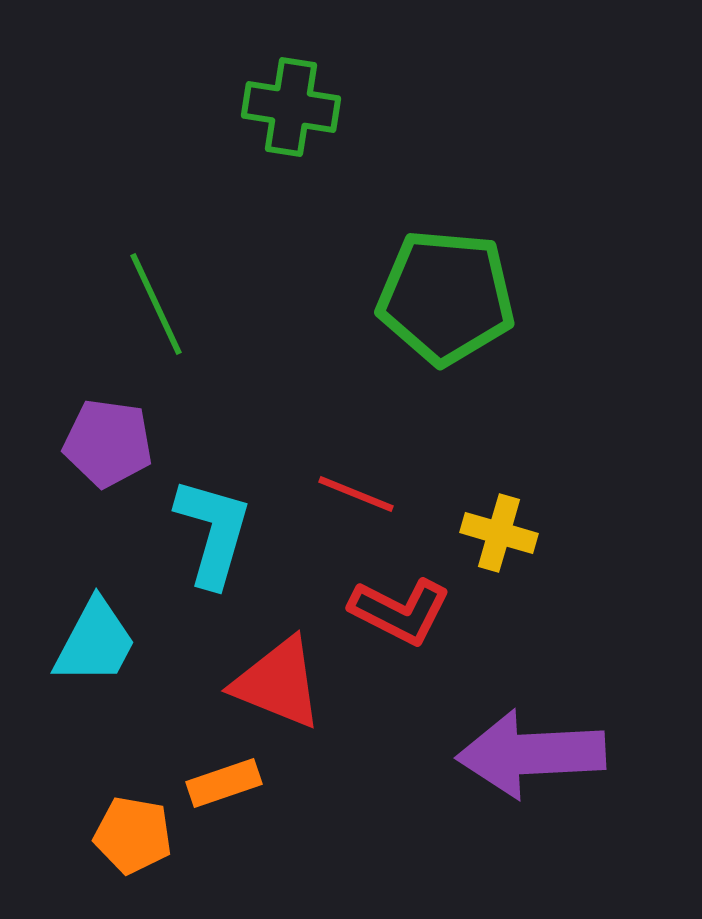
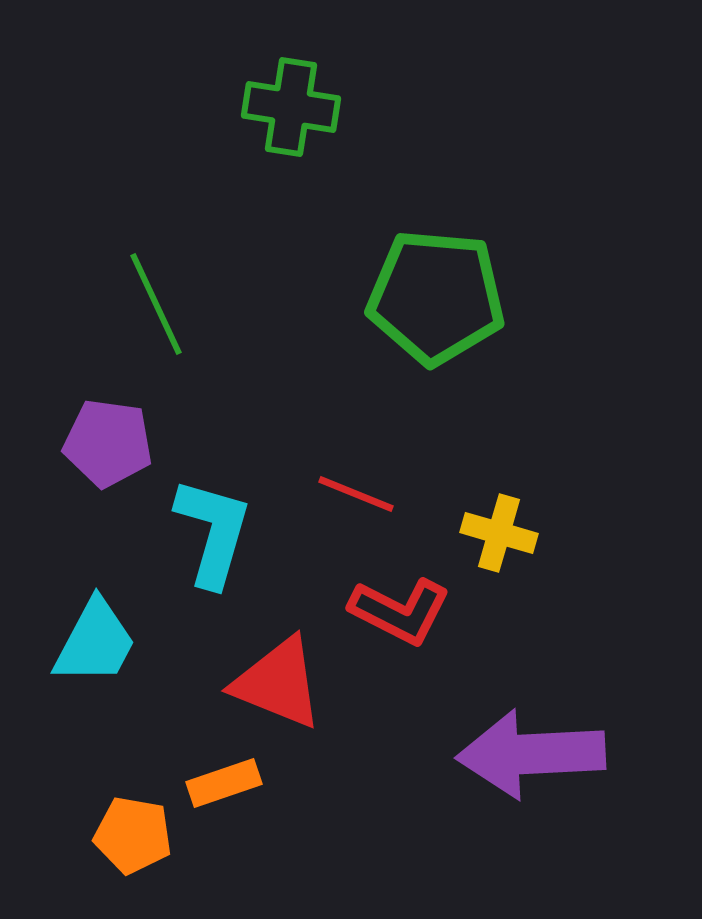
green pentagon: moved 10 px left
